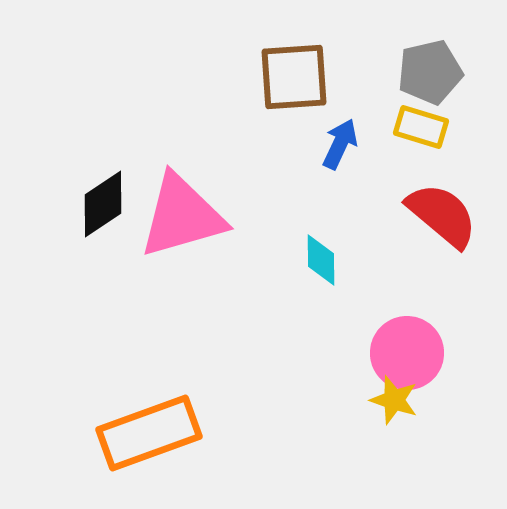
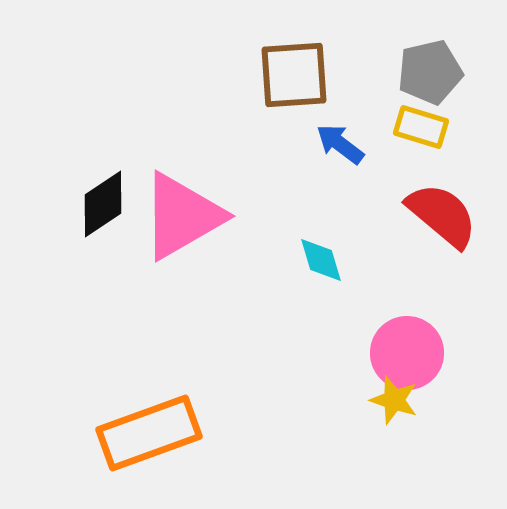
brown square: moved 2 px up
blue arrow: rotated 78 degrees counterclockwise
pink triangle: rotated 14 degrees counterclockwise
cyan diamond: rotated 16 degrees counterclockwise
